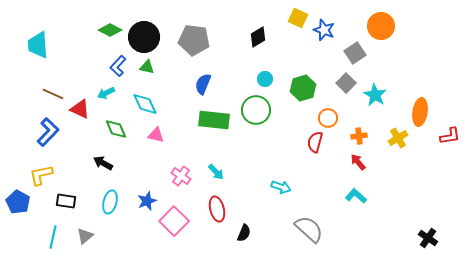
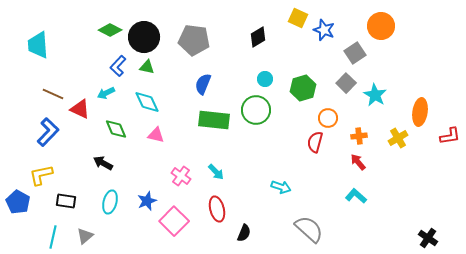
cyan diamond at (145, 104): moved 2 px right, 2 px up
